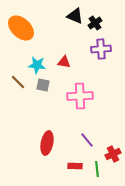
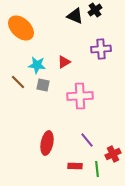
black cross: moved 13 px up
red triangle: rotated 40 degrees counterclockwise
